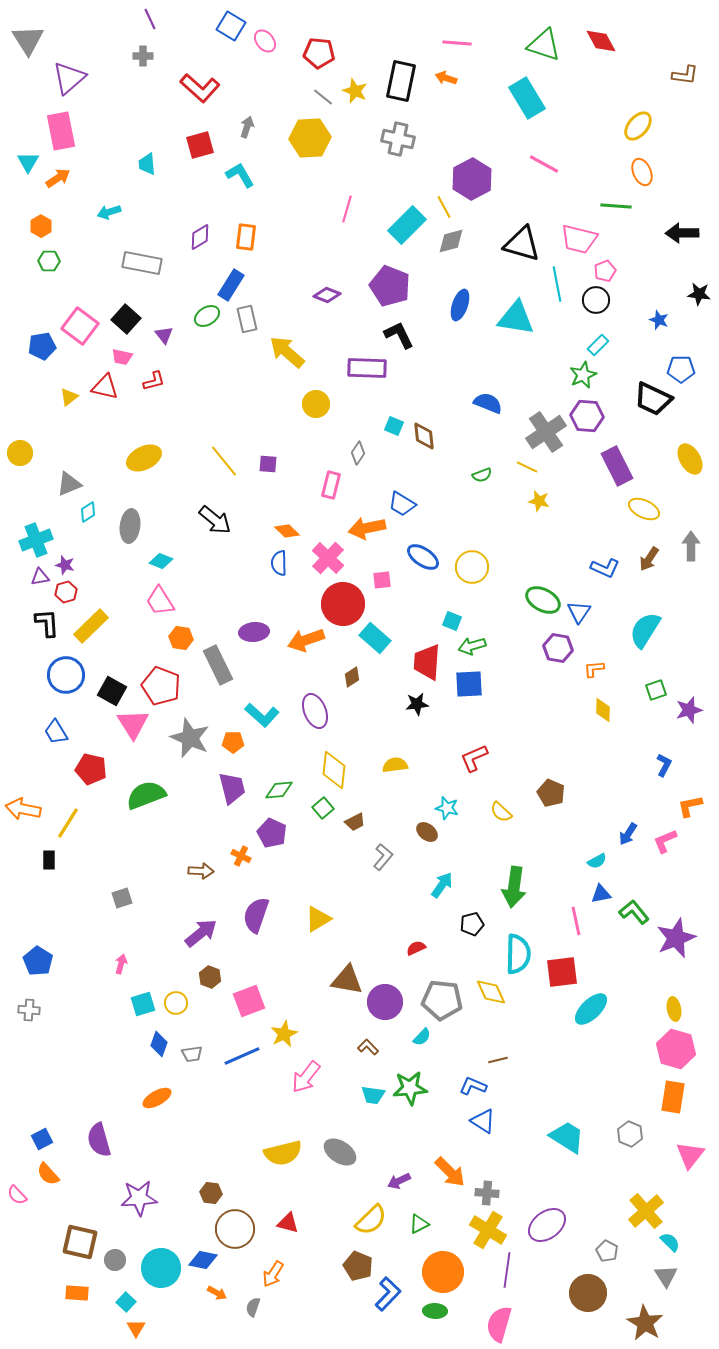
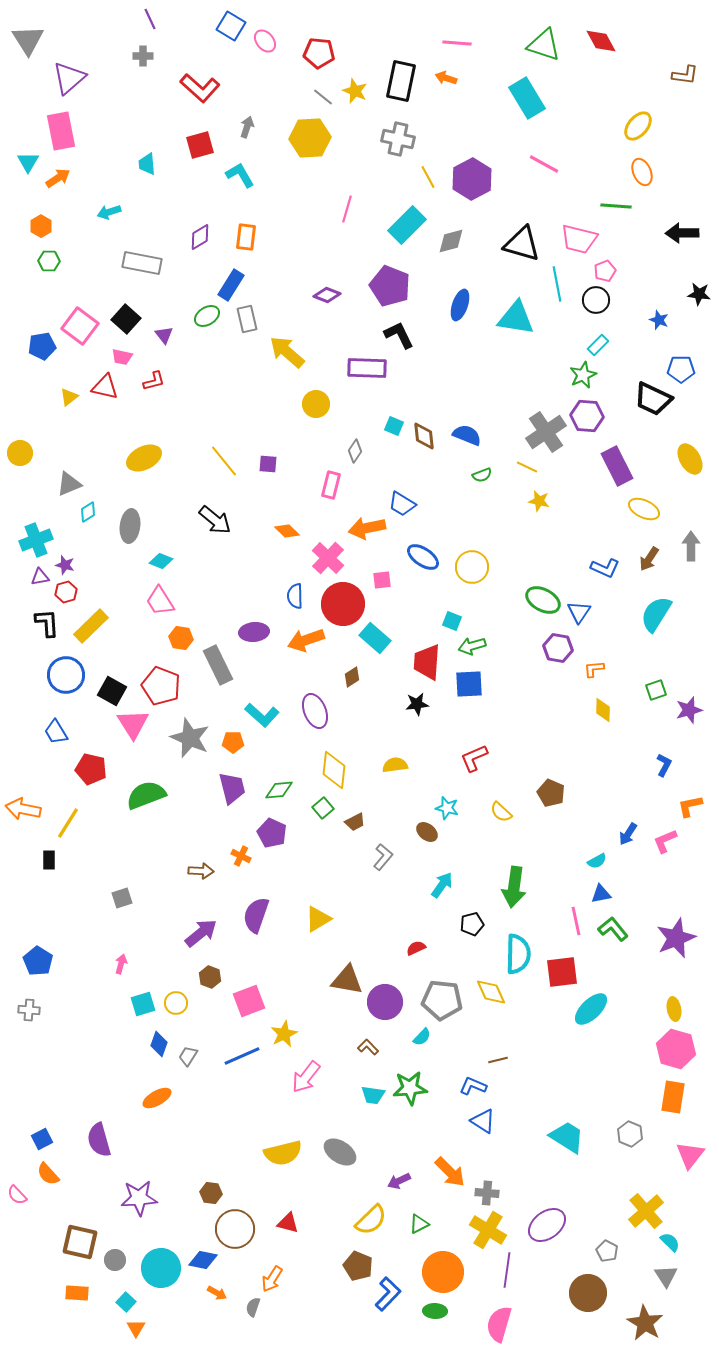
yellow line at (444, 207): moved 16 px left, 30 px up
blue semicircle at (488, 403): moved 21 px left, 32 px down
gray diamond at (358, 453): moved 3 px left, 2 px up
blue semicircle at (279, 563): moved 16 px right, 33 px down
cyan semicircle at (645, 630): moved 11 px right, 16 px up
green L-shape at (634, 912): moved 21 px left, 17 px down
gray trapezoid at (192, 1054): moved 4 px left, 2 px down; rotated 130 degrees clockwise
orange arrow at (273, 1274): moved 1 px left, 5 px down
